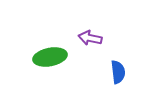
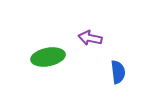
green ellipse: moved 2 px left
